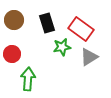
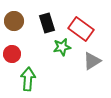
brown circle: moved 1 px down
gray triangle: moved 3 px right, 4 px down
